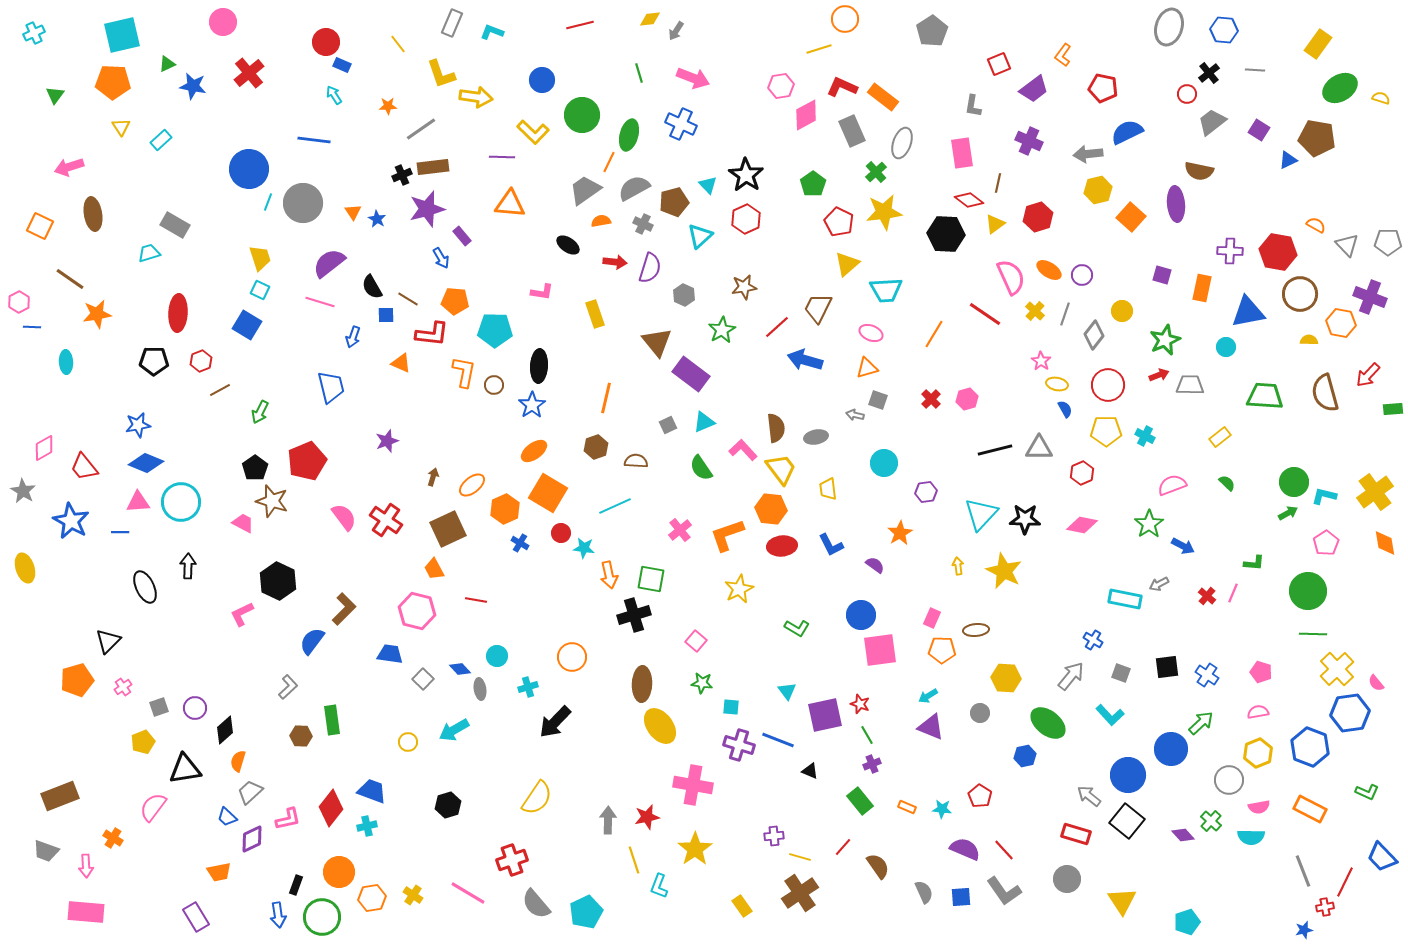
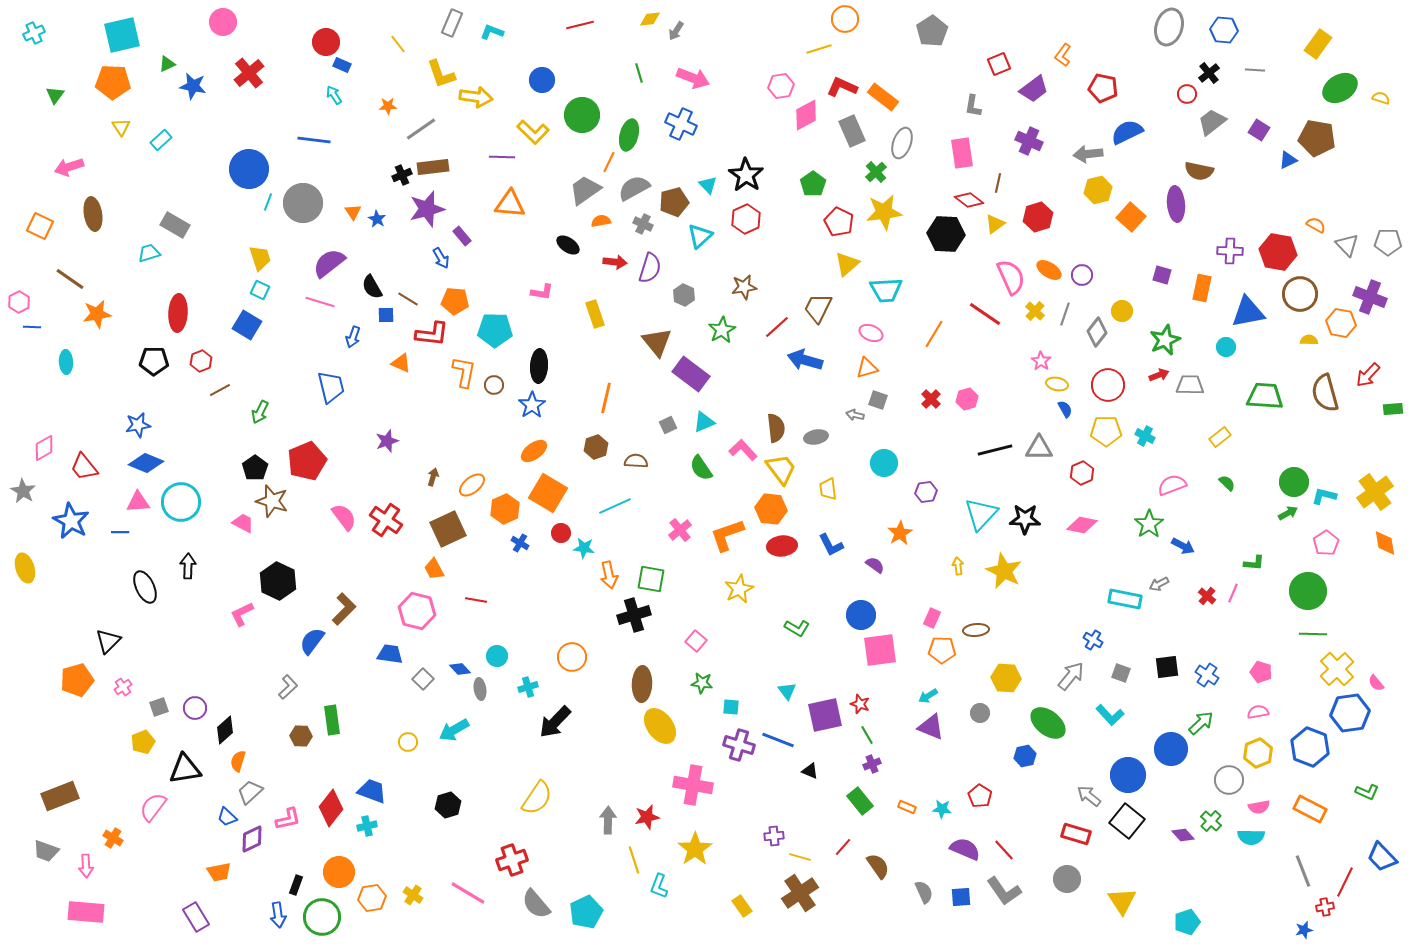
gray diamond at (1094, 335): moved 3 px right, 3 px up
